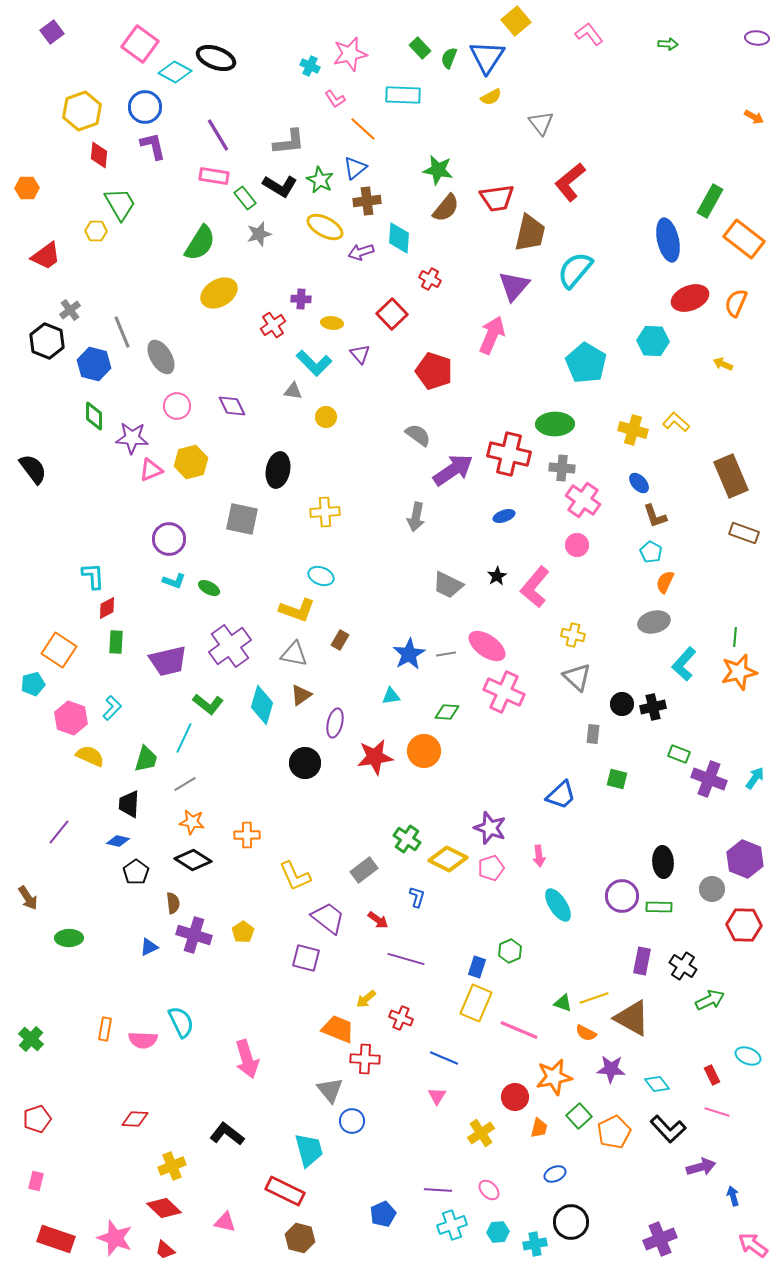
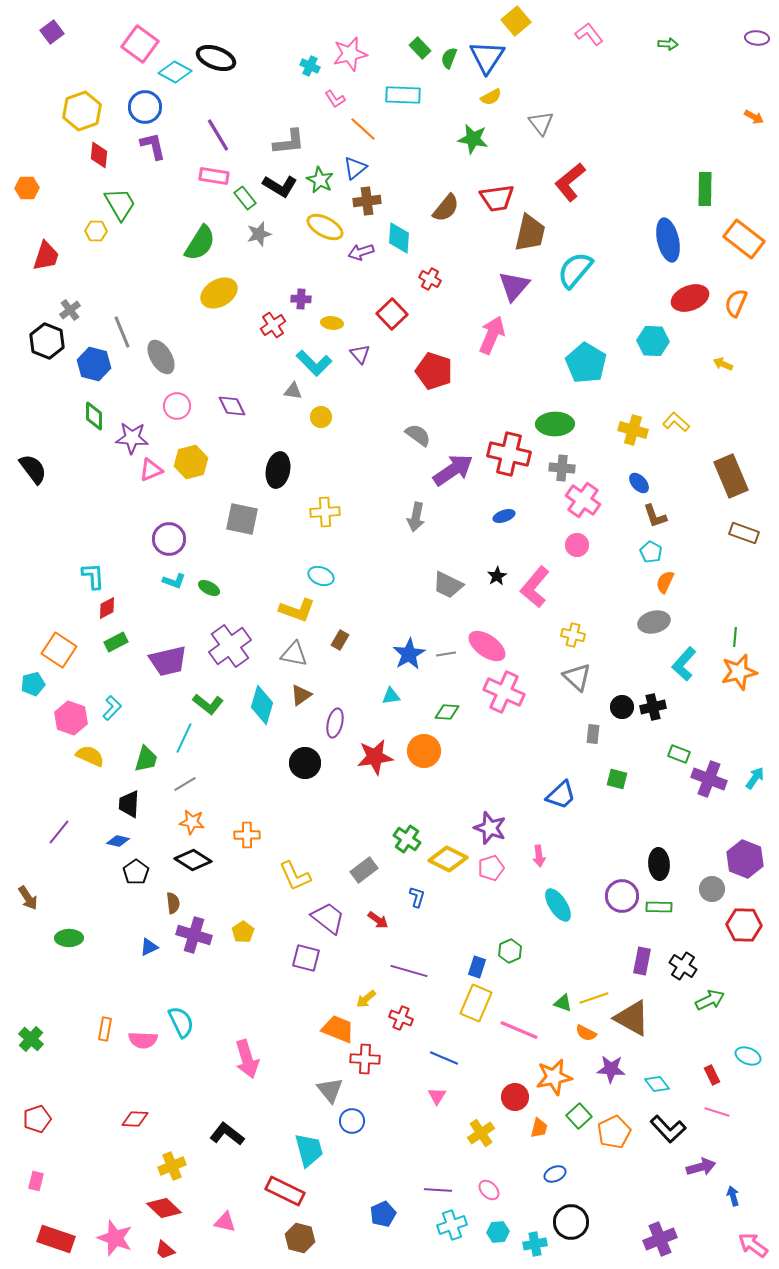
green star at (438, 170): moved 35 px right, 31 px up
green rectangle at (710, 201): moved 5 px left, 12 px up; rotated 28 degrees counterclockwise
red trapezoid at (46, 256): rotated 36 degrees counterclockwise
yellow circle at (326, 417): moved 5 px left
green rectangle at (116, 642): rotated 60 degrees clockwise
black circle at (622, 704): moved 3 px down
black ellipse at (663, 862): moved 4 px left, 2 px down
purple line at (406, 959): moved 3 px right, 12 px down
